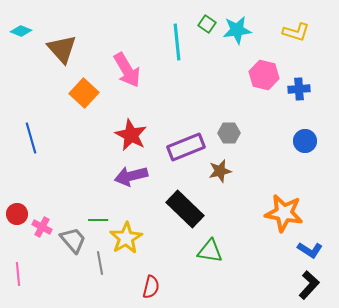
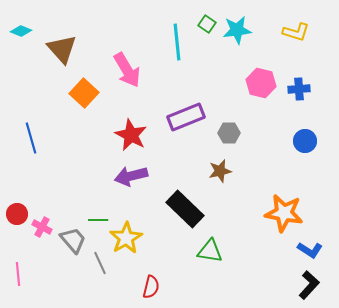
pink hexagon: moved 3 px left, 8 px down
purple rectangle: moved 30 px up
gray line: rotated 15 degrees counterclockwise
